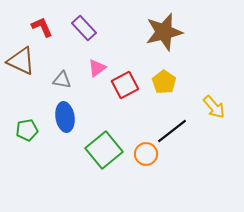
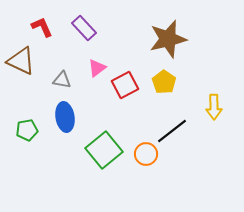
brown star: moved 4 px right, 7 px down
yellow arrow: rotated 40 degrees clockwise
